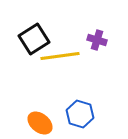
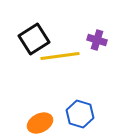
orange ellipse: rotated 65 degrees counterclockwise
